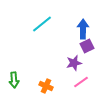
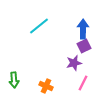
cyan line: moved 3 px left, 2 px down
purple square: moved 3 px left
pink line: moved 2 px right, 1 px down; rotated 28 degrees counterclockwise
